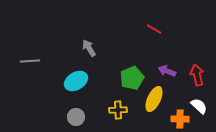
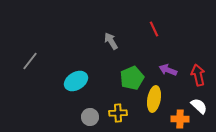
red line: rotated 35 degrees clockwise
gray arrow: moved 22 px right, 7 px up
gray line: rotated 48 degrees counterclockwise
purple arrow: moved 1 px right, 1 px up
red arrow: moved 1 px right
yellow ellipse: rotated 15 degrees counterclockwise
yellow cross: moved 3 px down
gray circle: moved 14 px right
